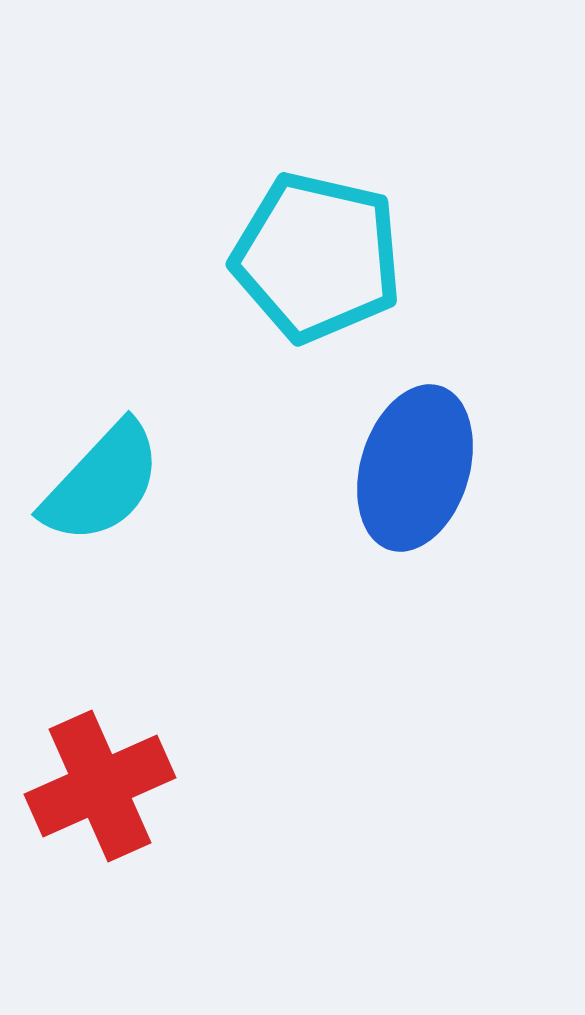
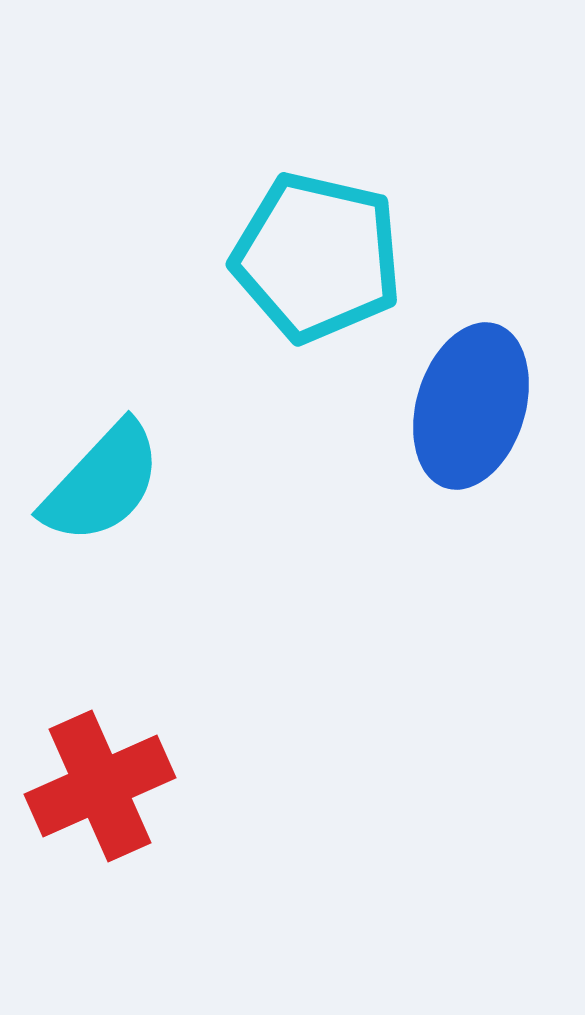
blue ellipse: moved 56 px right, 62 px up
